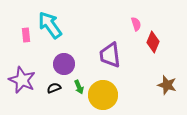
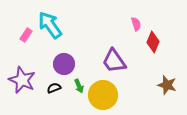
pink rectangle: rotated 40 degrees clockwise
purple trapezoid: moved 4 px right, 6 px down; rotated 28 degrees counterclockwise
green arrow: moved 1 px up
